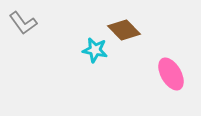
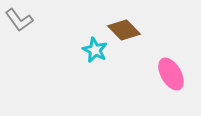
gray L-shape: moved 4 px left, 3 px up
cyan star: rotated 15 degrees clockwise
